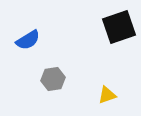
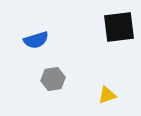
black square: rotated 12 degrees clockwise
blue semicircle: moved 8 px right; rotated 15 degrees clockwise
